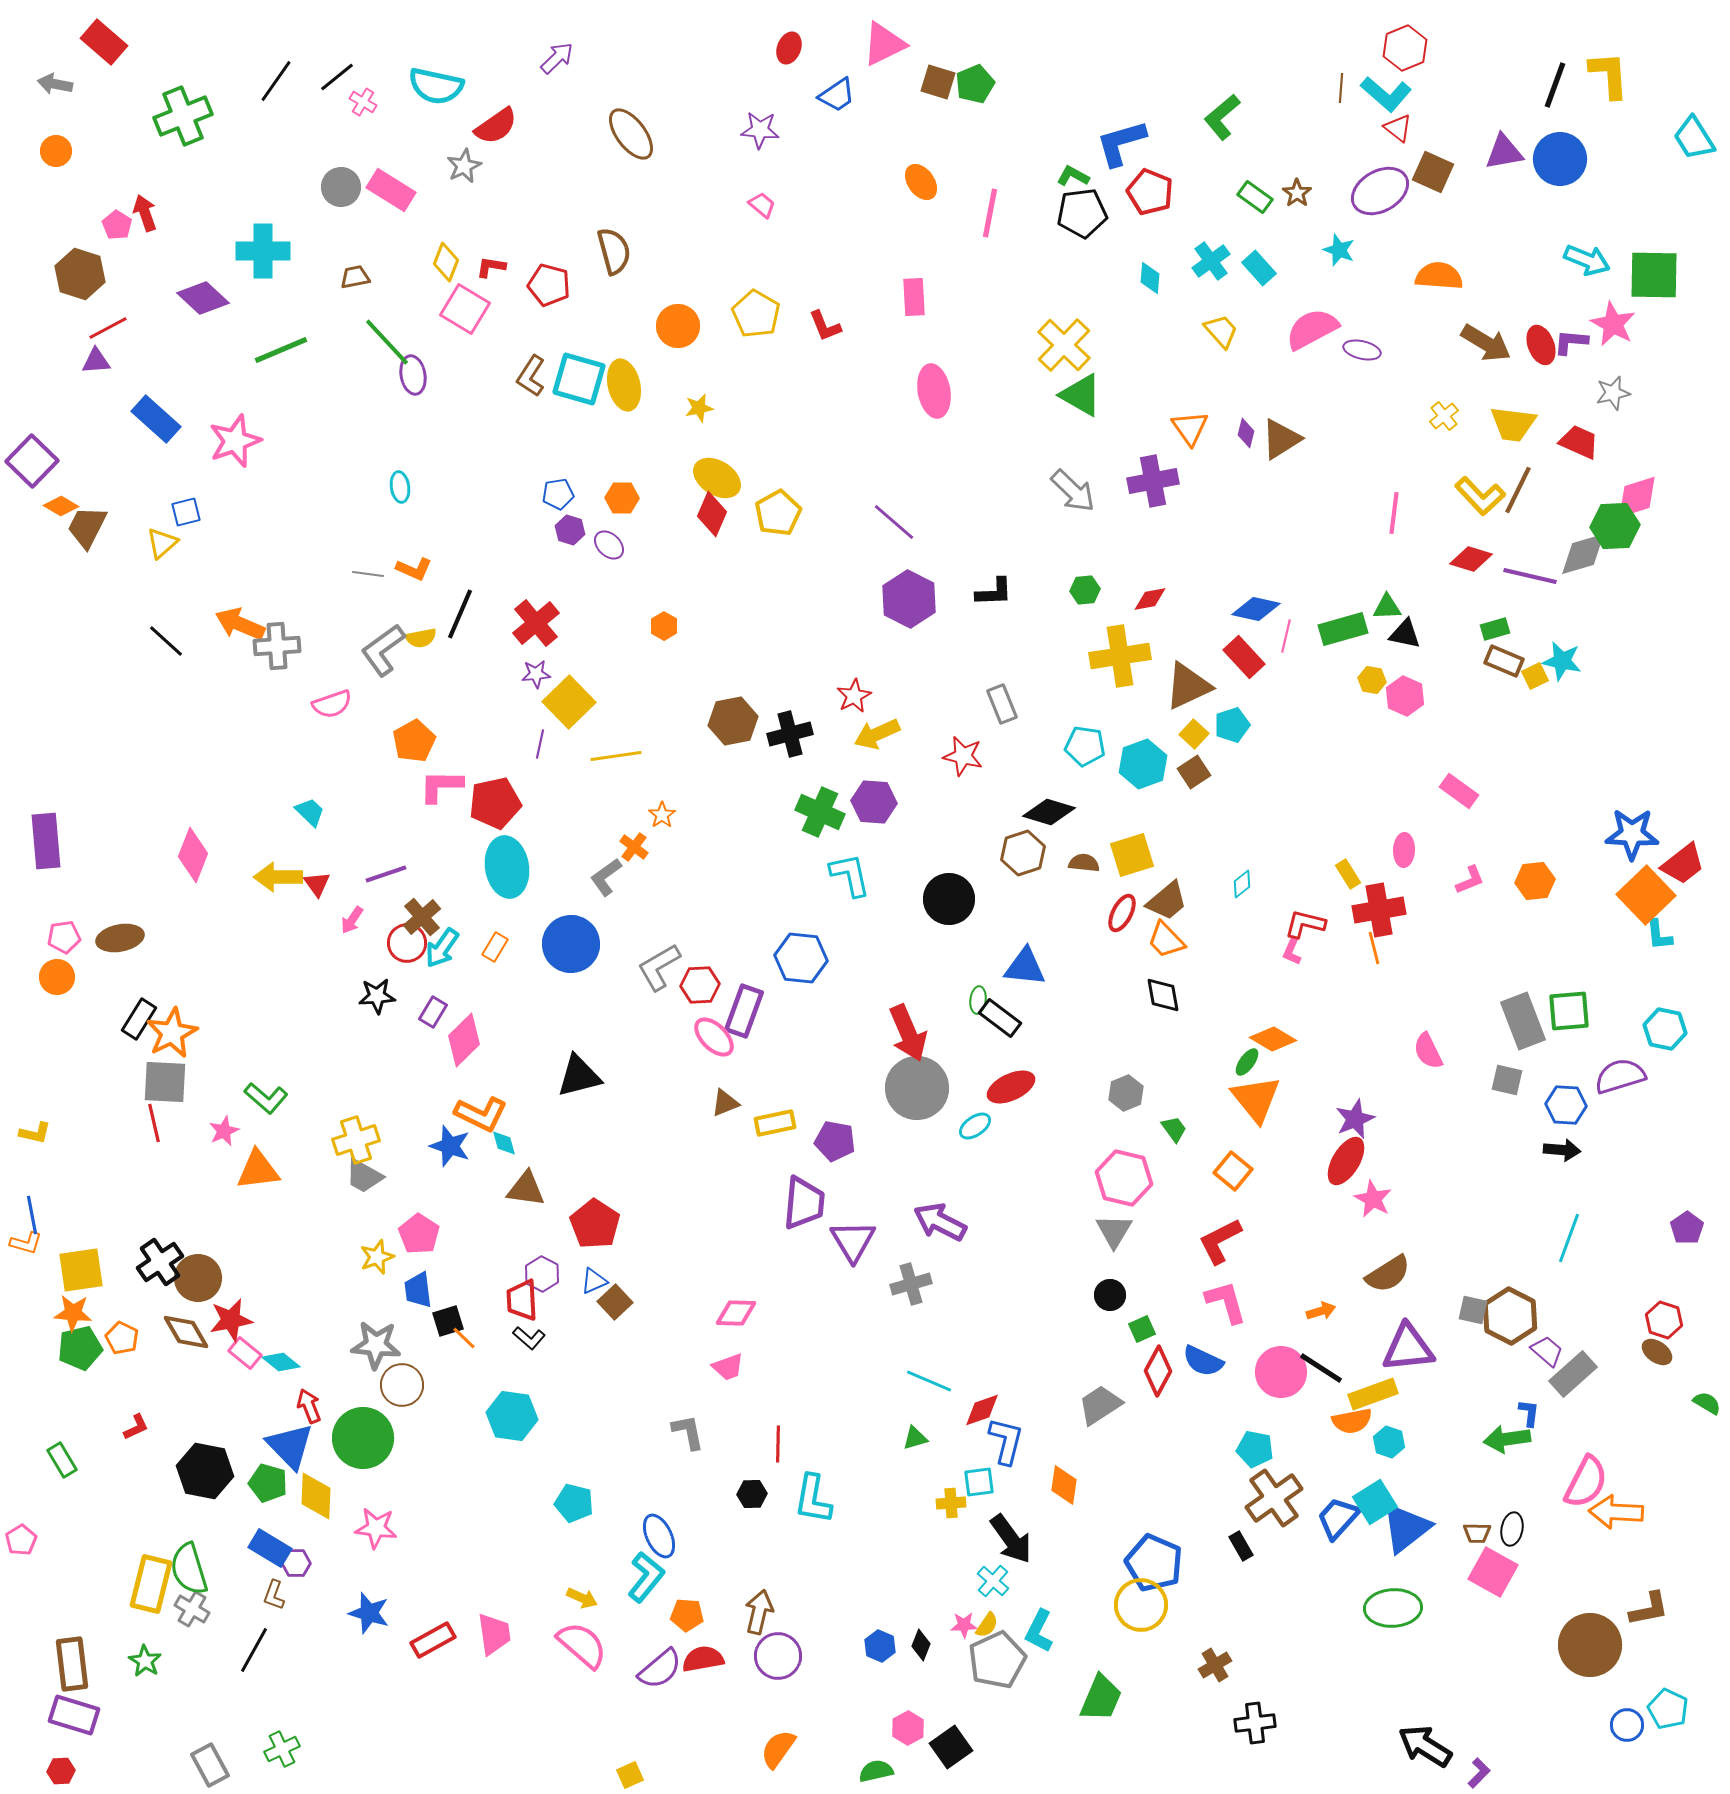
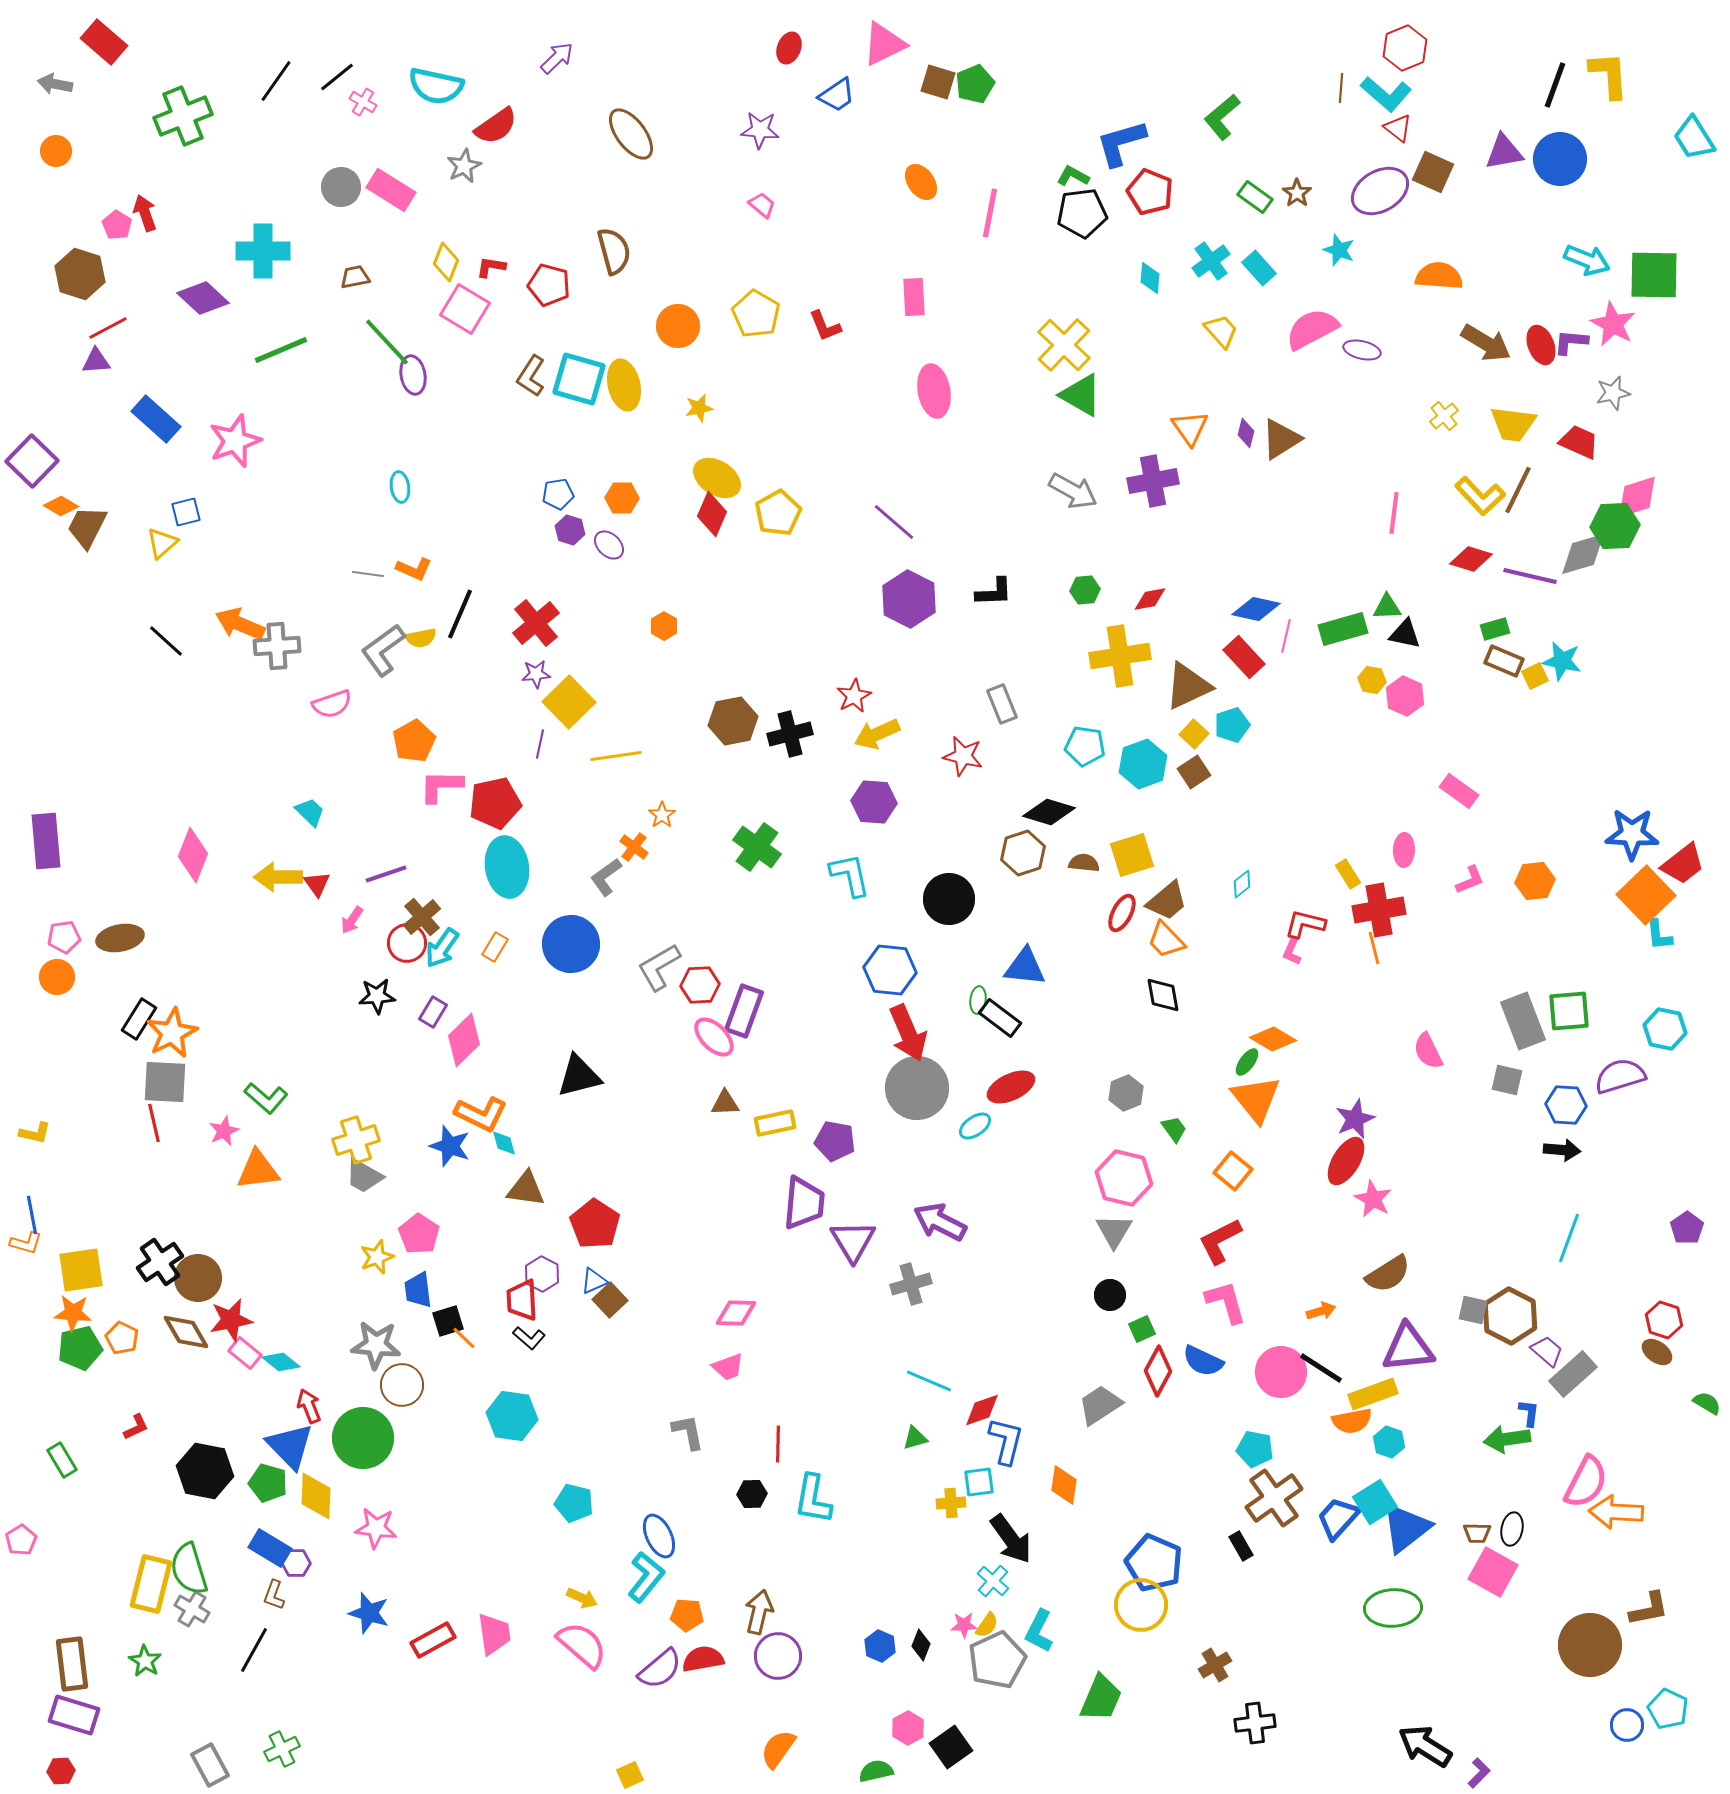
gray arrow at (1073, 491): rotated 15 degrees counterclockwise
green cross at (820, 812): moved 63 px left, 35 px down; rotated 12 degrees clockwise
blue hexagon at (801, 958): moved 89 px right, 12 px down
brown triangle at (725, 1103): rotated 20 degrees clockwise
brown square at (615, 1302): moved 5 px left, 2 px up
